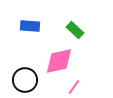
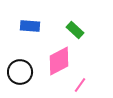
pink diamond: rotated 16 degrees counterclockwise
black circle: moved 5 px left, 8 px up
pink line: moved 6 px right, 2 px up
